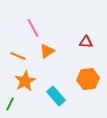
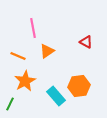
pink line: rotated 18 degrees clockwise
red triangle: rotated 24 degrees clockwise
orange hexagon: moved 9 px left, 7 px down
